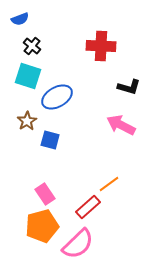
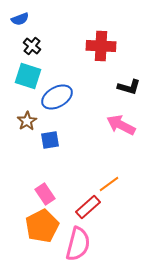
blue square: rotated 24 degrees counterclockwise
orange pentagon: rotated 12 degrees counterclockwise
pink semicircle: rotated 32 degrees counterclockwise
